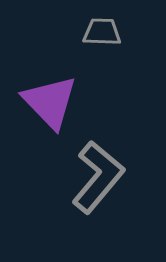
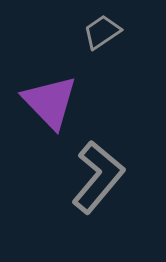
gray trapezoid: rotated 36 degrees counterclockwise
